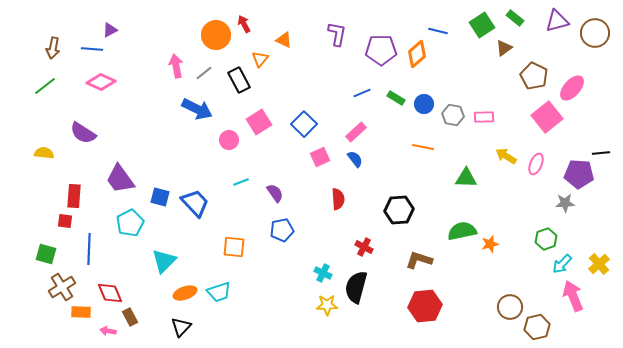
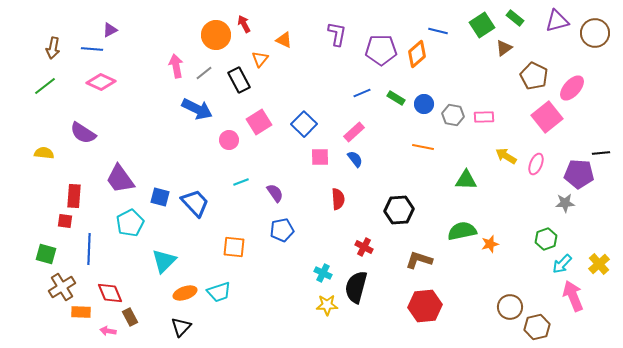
pink rectangle at (356, 132): moved 2 px left
pink square at (320, 157): rotated 24 degrees clockwise
green triangle at (466, 178): moved 2 px down
